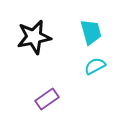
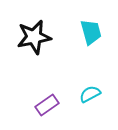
cyan semicircle: moved 5 px left, 28 px down
purple rectangle: moved 6 px down
